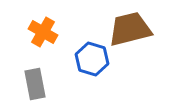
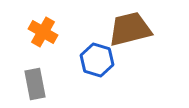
blue hexagon: moved 5 px right, 1 px down
